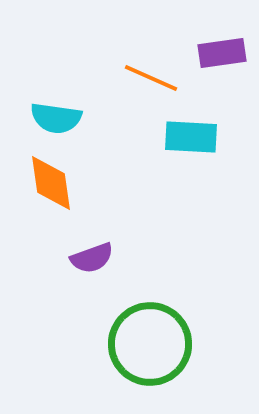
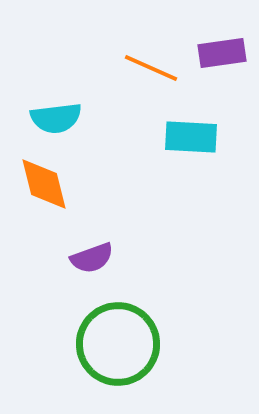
orange line: moved 10 px up
cyan semicircle: rotated 15 degrees counterclockwise
orange diamond: moved 7 px left, 1 px down; rotated 6 degrees counterclockwise
green circle: moved 32 px left
